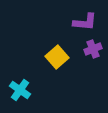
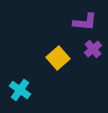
purple cross: rotated 18 degrees counterclockwise
yellow square: moved 1 px right, 1 px down
